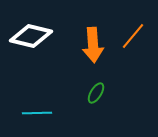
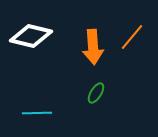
orange line: moved 1 px left, 1 px down
orange arrow: moved 2 px down
